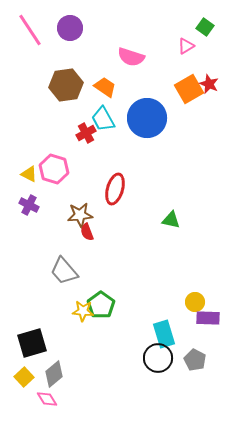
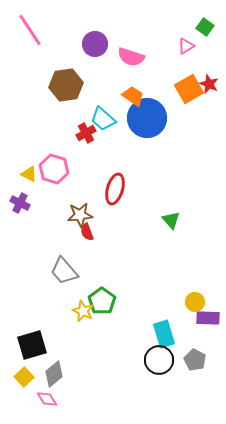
purple circle: moved 25 px right, 16 px down
orange trapezoid: moved 28 px right, 9 px down
cyan trapezoid: rotated 20 degrees counterclockwise
purple cross: moved 9 px left, 2 px up
green triangle: rotated 36 degrees clockwise
green pentagon: moved 1 px right, 4 px up
yellow star: rotated 20 degrees clockwise
black square: moved 2 px down
black circle: moved 1 px right, 2 px down
